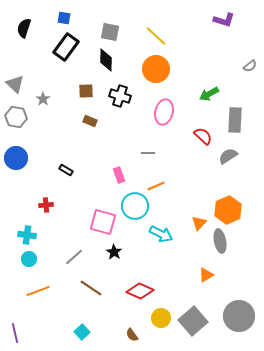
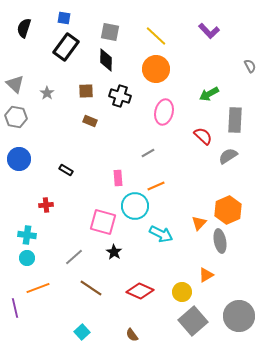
purple L-shape at (224, 20): moved 15 px left, 11 px down; rotated 30 degrees clockwise
gray semicircle at (250, 66): rotated 80 degrees counterclockwise
gray star at (43, 99): moved 4 px right, 6 px up
gray line at (148, 153): rotated 32 degrees counterclockwise
blue circle at (16, 158): moved 3 px right, 1 px down
pink rectangle at (119, 175): moved 1 px left, 3 px down; rotated 14 degrees clockwise
cyan circle at (29, 259): moved 2 px left, 1 px up
orange line at (38, 291): moved 3 px up
yellow circle at (161, 318): moved 21 px right, 26 px up
purple line at (15, 333): moved 25 px up
